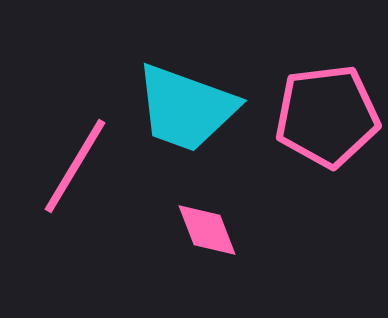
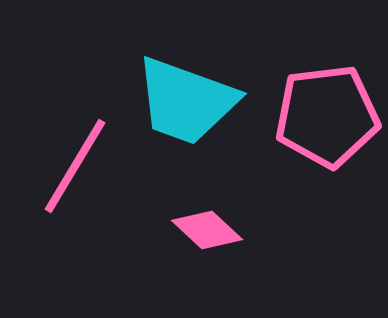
cyan trapezoid: moved 7 px up
pink diamond: rotated 26 degrees counterclockwise
